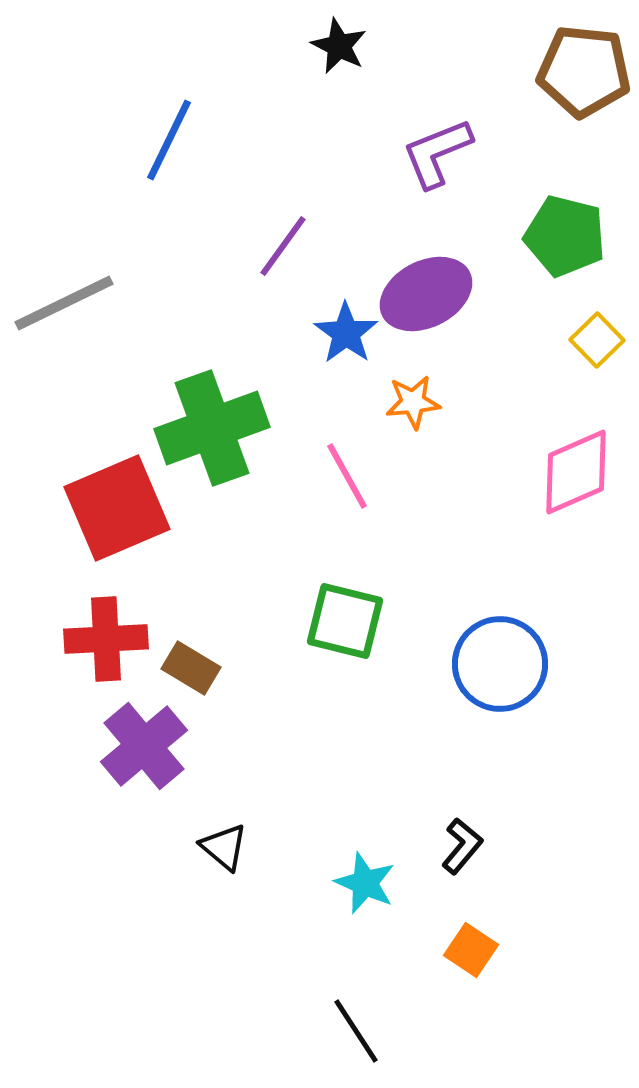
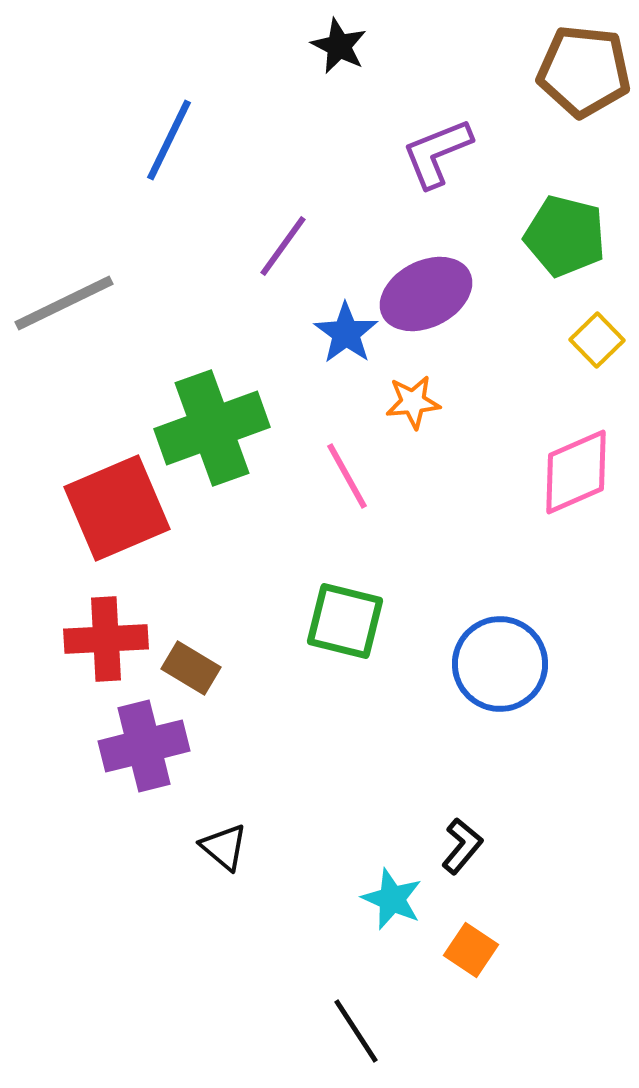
purple cross: rotated 26 degrees clockwise
cyan star: moved 27 px right, 16 px down
